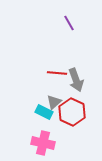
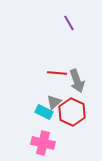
gray arrow: moved 1 px right, 1 px down
